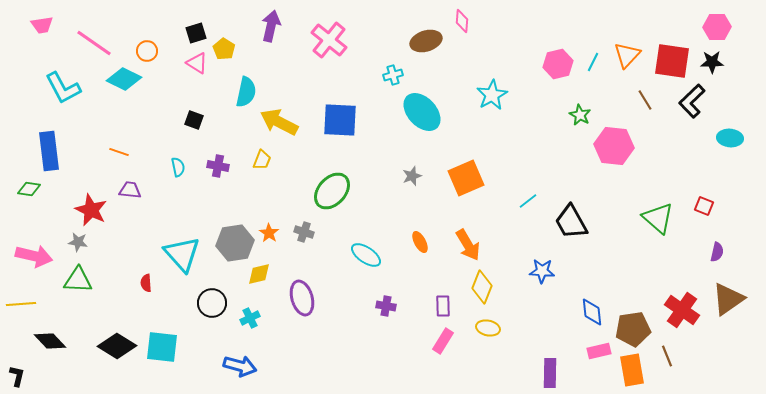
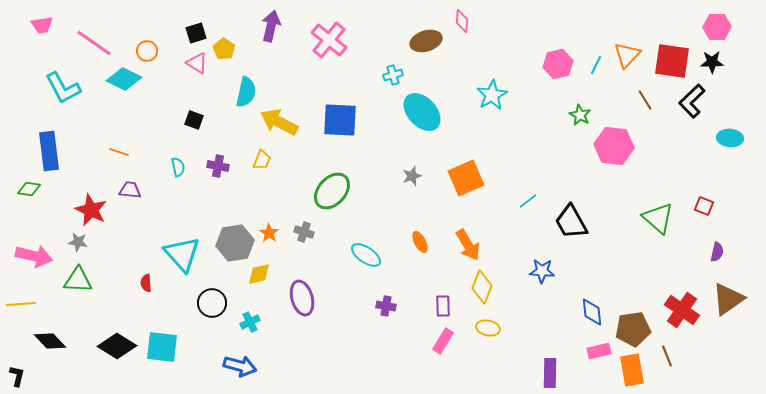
cyan line at (593, 62): moved 3 px right, 3 px down
cyan cross at (250, 318): moved 4 px down
